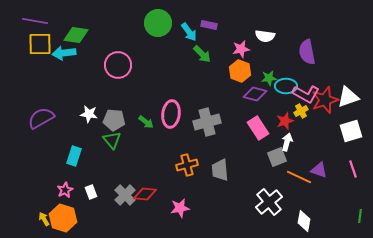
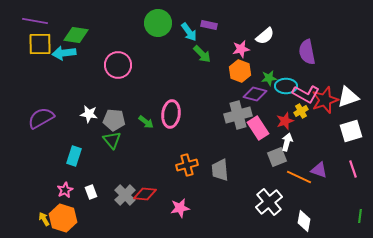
white semicircle at (265, 36): rotated 48 degrees counterclockwise
gray cross at (207, 122): moved 31 px right, 7 px up
